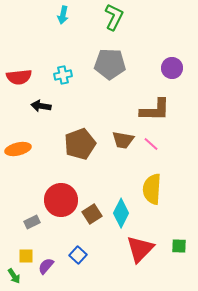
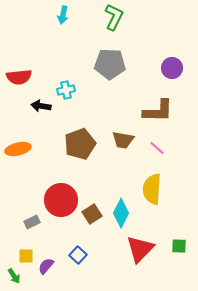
cyan cross: moved 3 px right, 15 px down
brown L-shape: moved 3 px right, 1 px down
pink line: moved 6 px right, 4 px down
